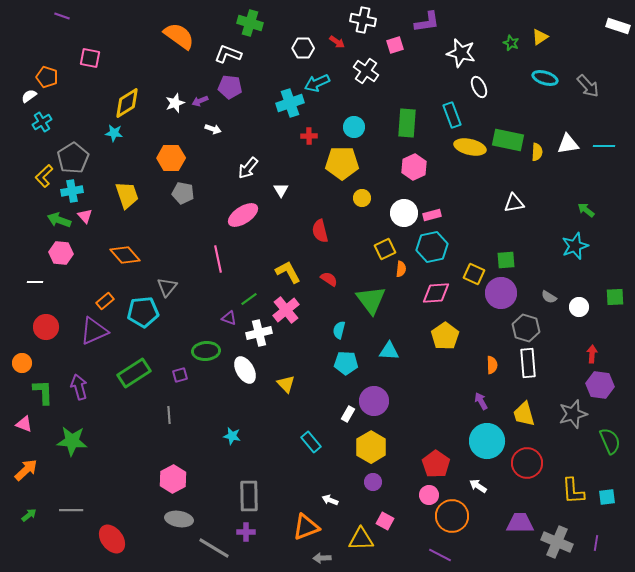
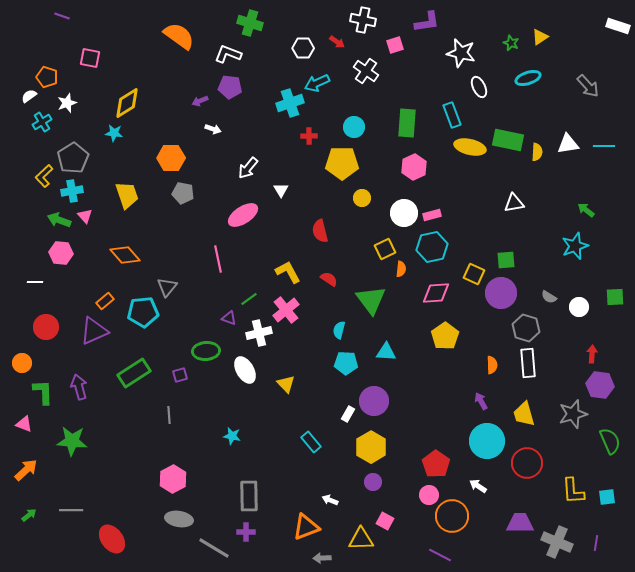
cyan ellipse at (545, 78): moved 17 px left; rotated 35 degrees counterclockwise
white star at (175, 103): moved 108 px left
cyan triangle at (389, 351): moved 3 px left, 1 px down
